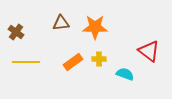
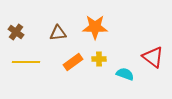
brown triangle: moved 3 px left, 10 px down
red triangle: moved 4 px right, 6 px down
